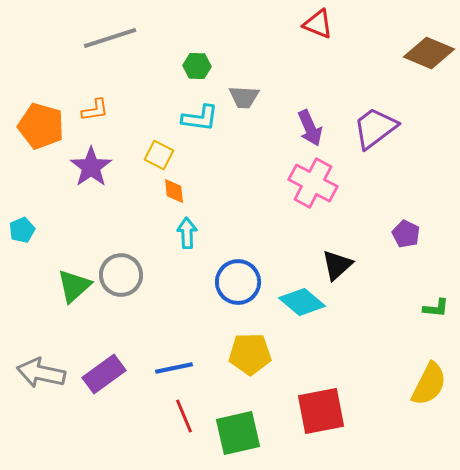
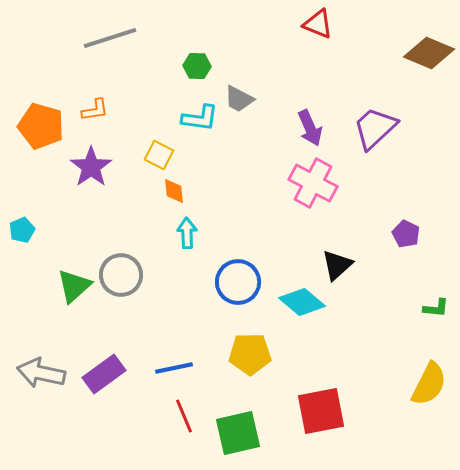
gray trapezoid: moved 5 px left, 2 px down; rotated 24 degrees clockwise
purple trapezoid: rotated 6 degrees counterclockwise
